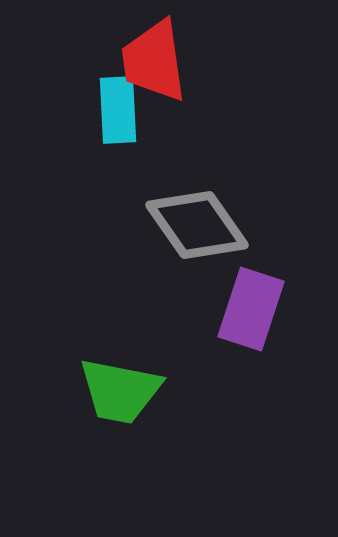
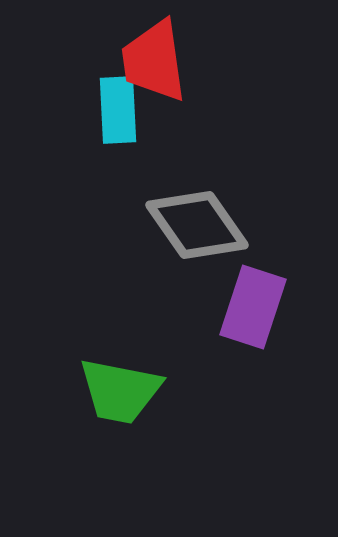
purple rectangle: moved 2 px right, 2 px up
